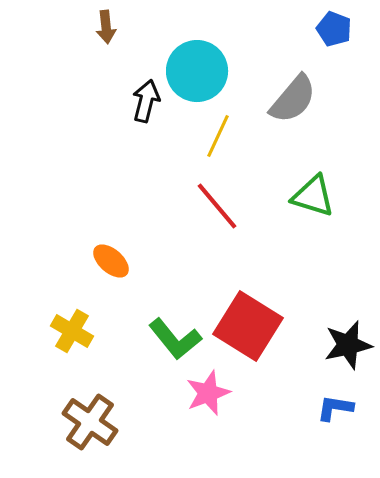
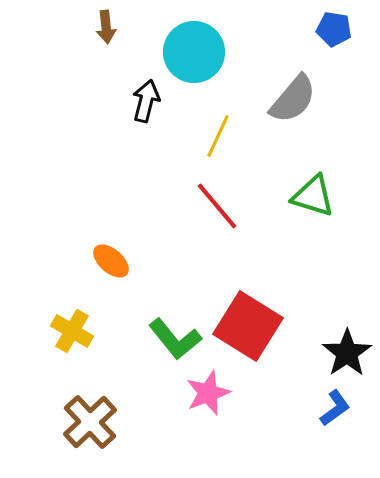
blue pentagon: rotated 12 degrees counterclockwise
cyan circle: moved 3 px left, 19 px up
black star: moved 1 px left, 8 px down; rotated 21 degrees counterclockwise
blue L-shape: rotated 135 degrees clockwise
brown cross: rotated 12 degrees clockwise
